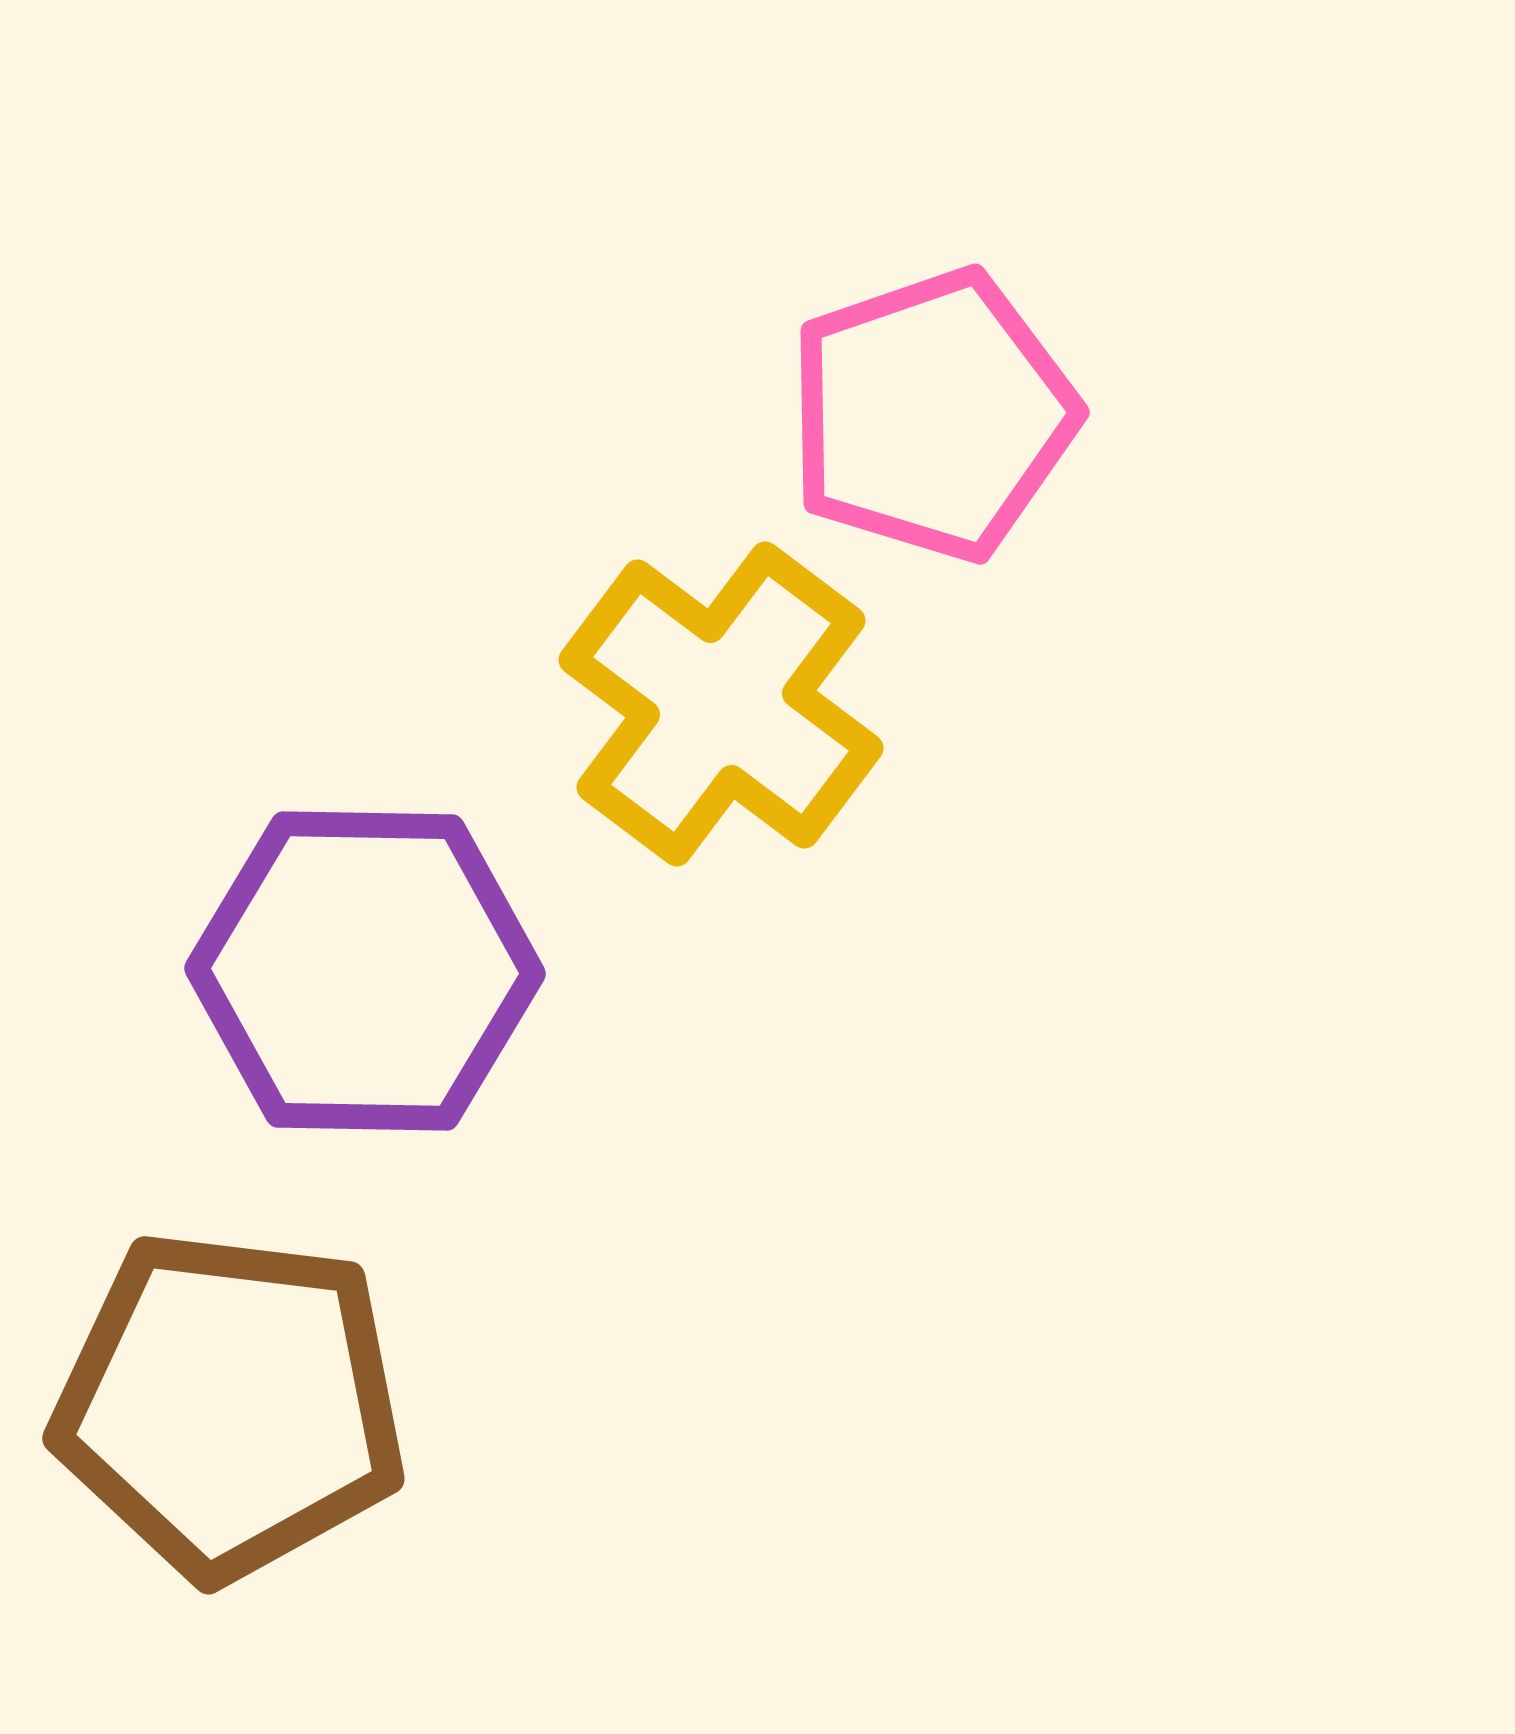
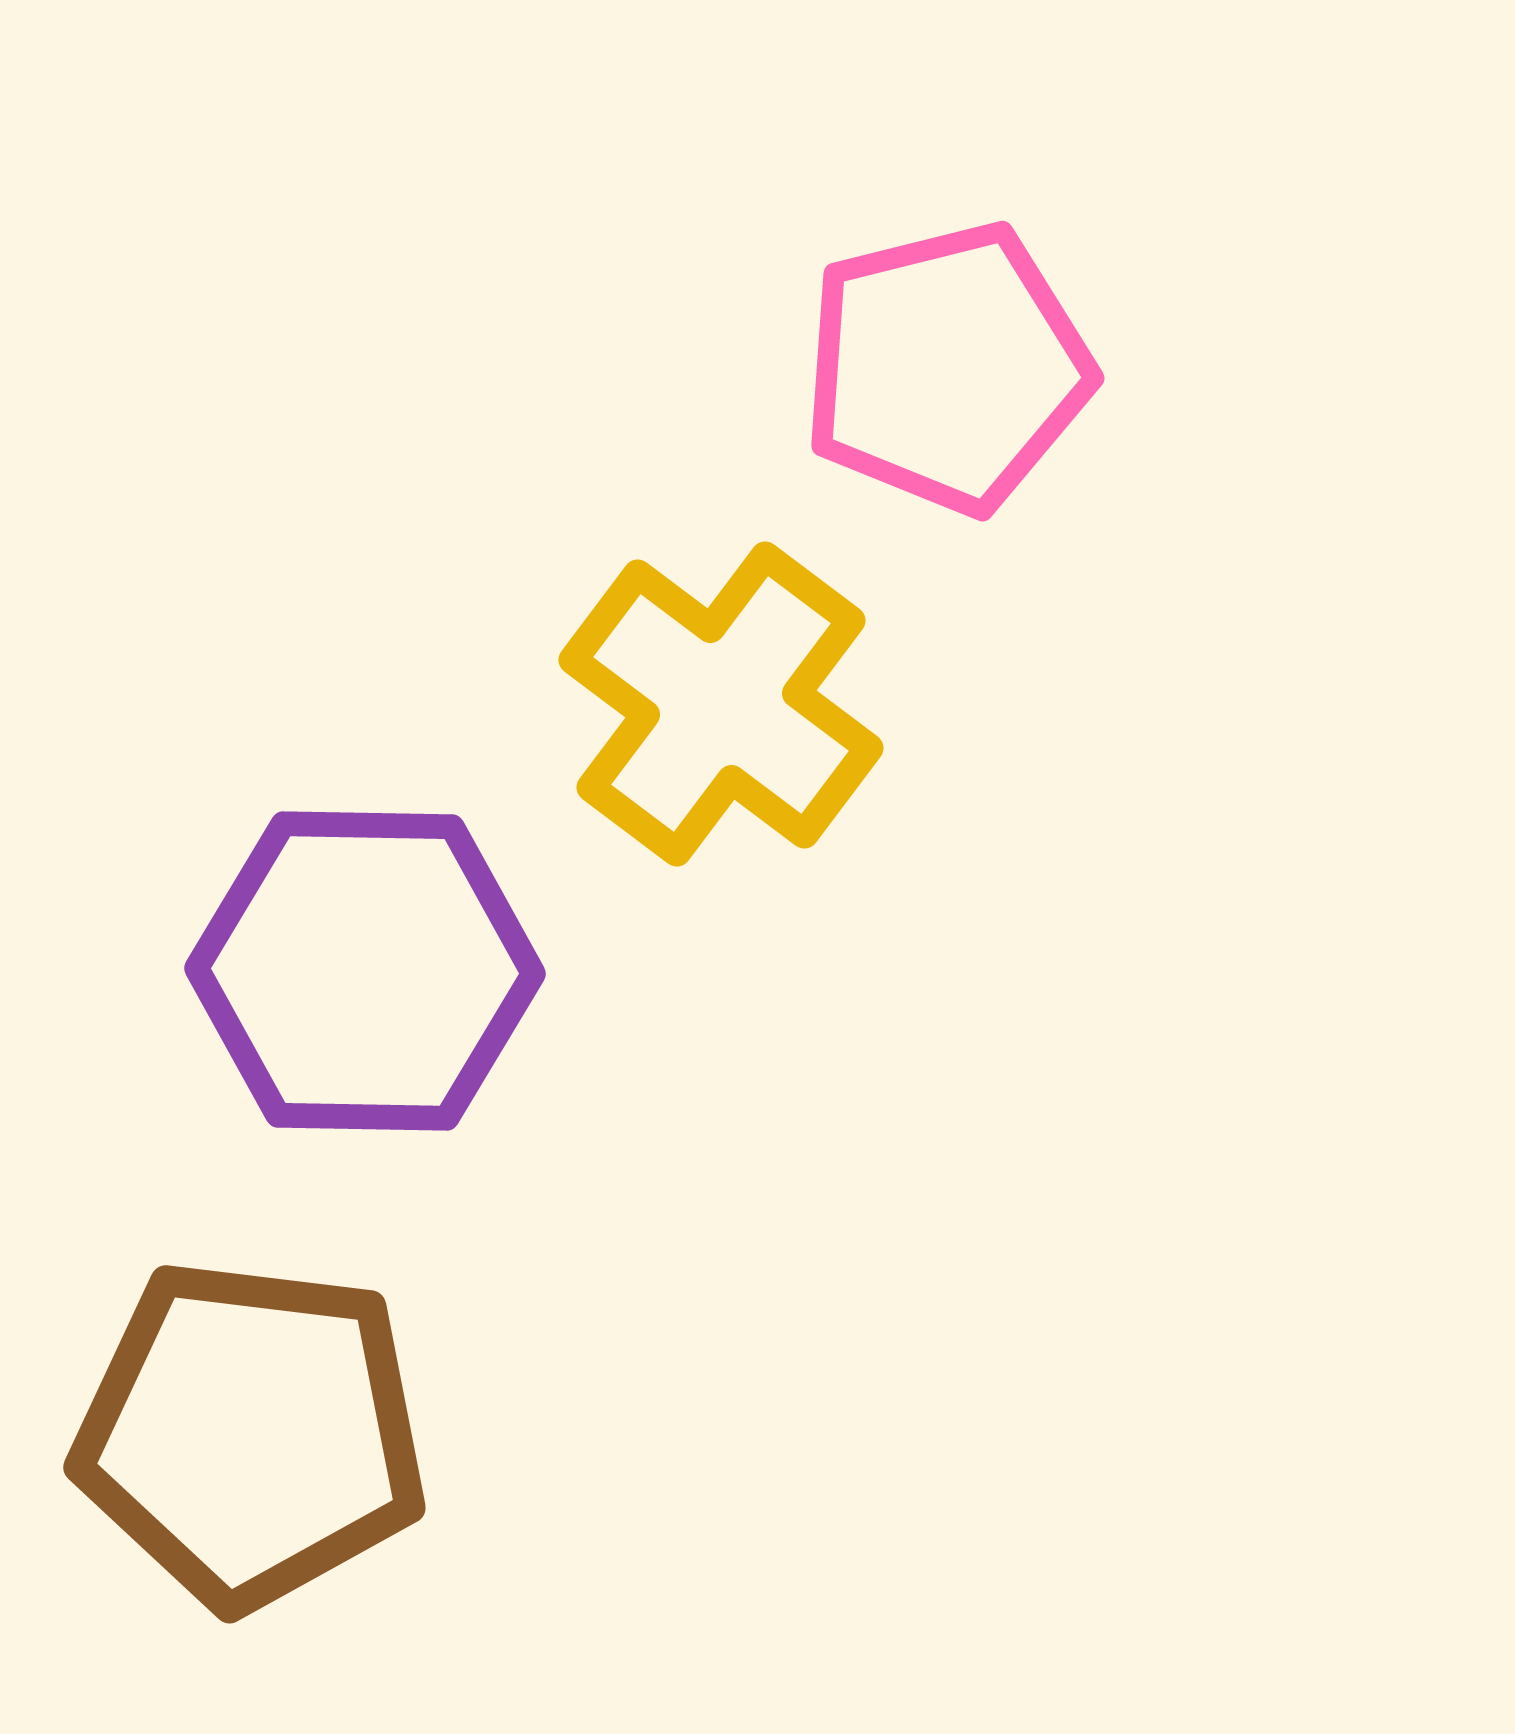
pink pentagon: moved 15 px right, 47 px up; rotated 5 degrees clockwise
brown pentagon: moved 21 px right, 29 px down
